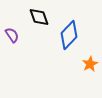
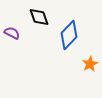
purple semicircle: moved 2 px up; rotated 28 degrees counterclockwise
